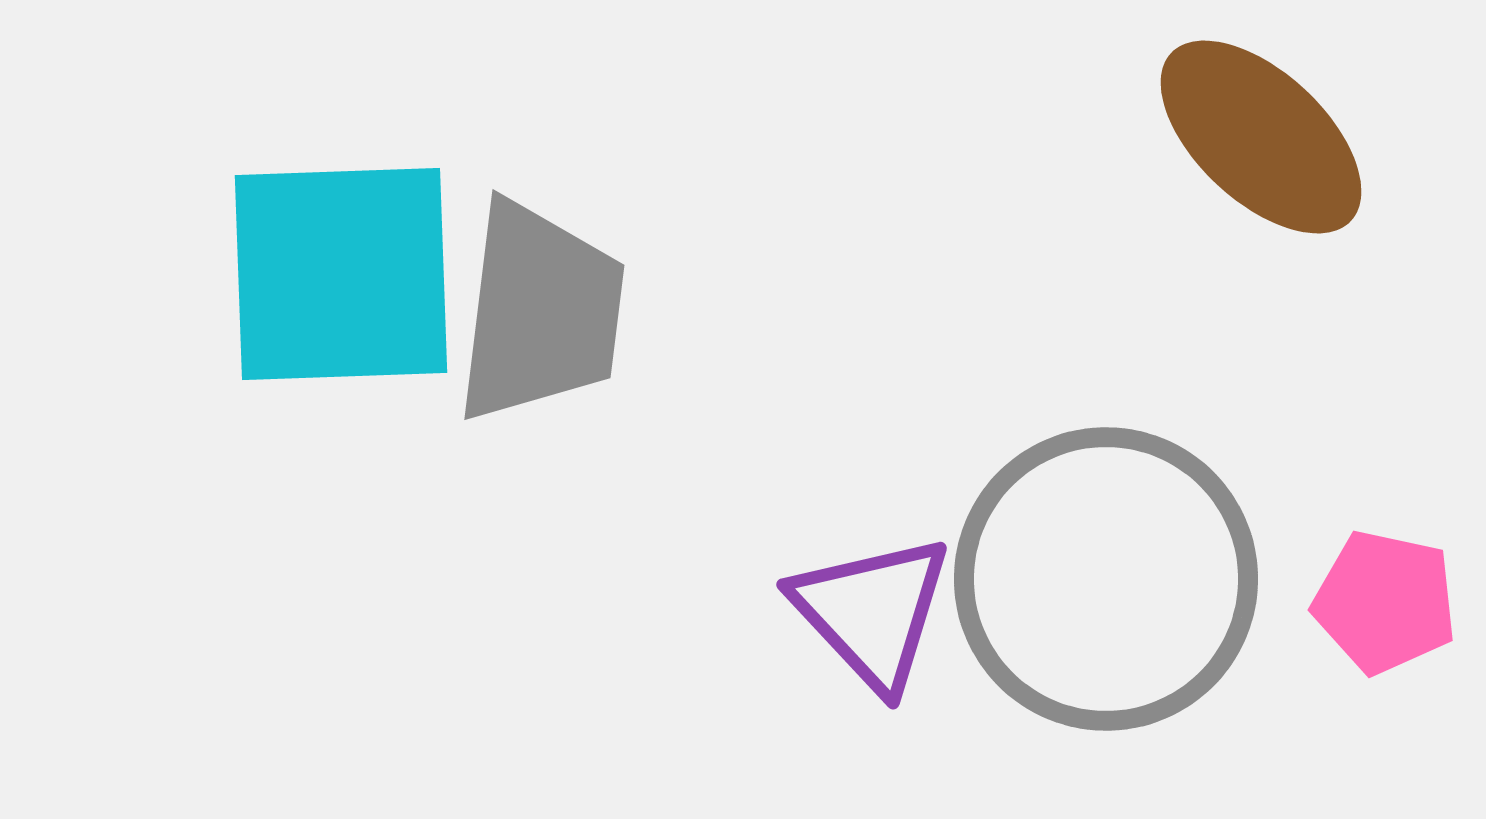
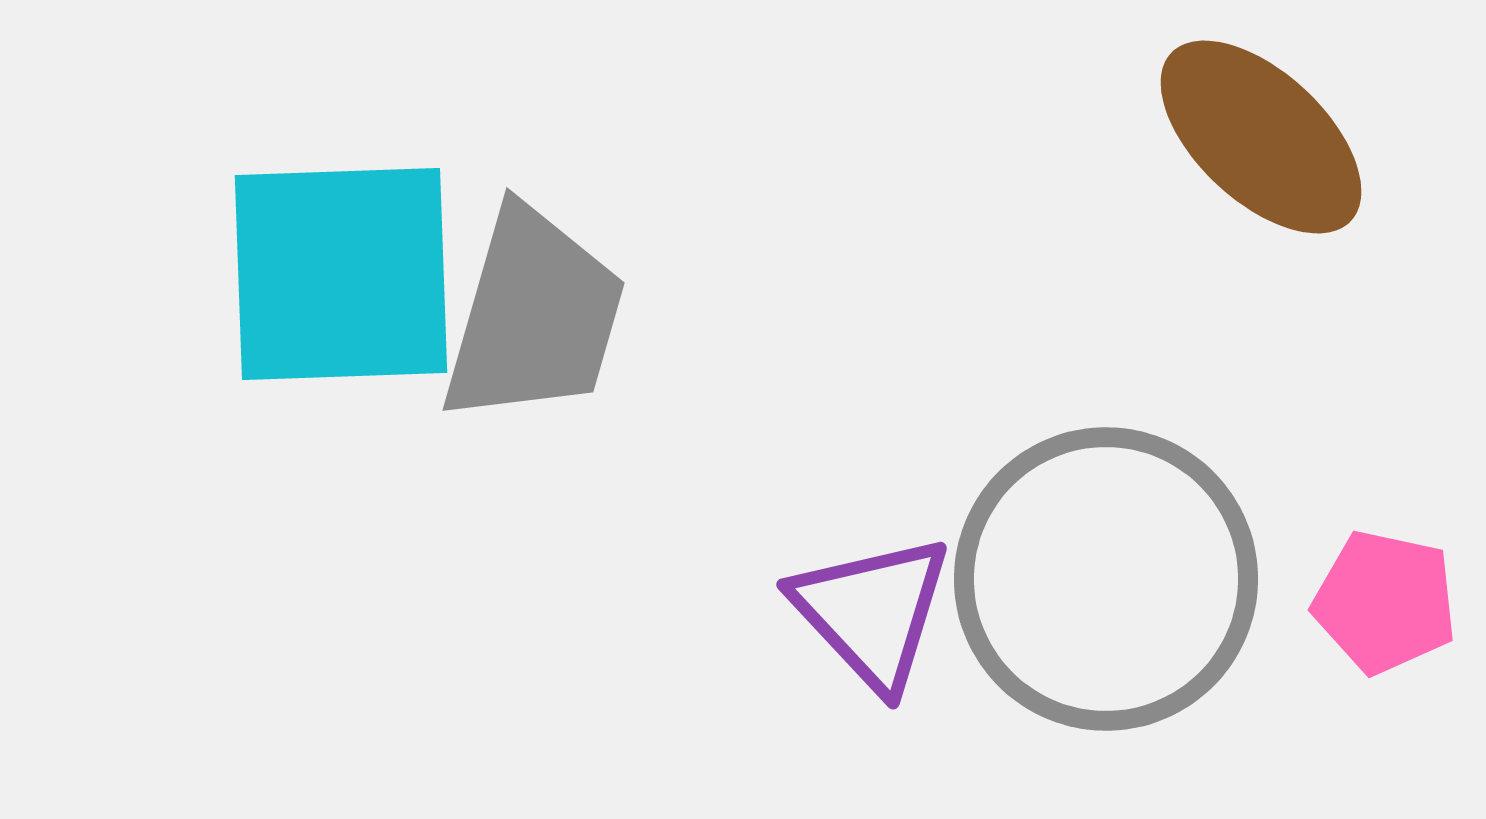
gray trapezoid: moved 6 px left, 4 px down; rotated 9 degrees clockwise
